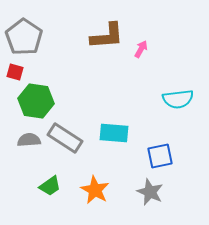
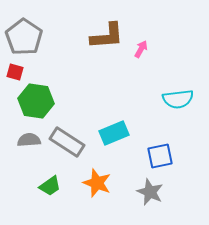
cyan rectangle: rotated 28 degrees counterclockwise
gray rectangle: moved 2 px right, 4 px down
orange star: moved 2 px right, 7 px up; rotated 8 degrees counterclockwise
